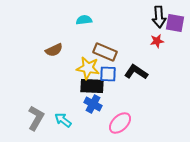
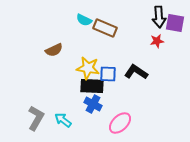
cyan semicircle: rotated 147 degrees counterclockwise
brown rectangle: moved 24 px up
